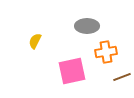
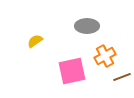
yellow semicircle: rotated 28 degrees clockwise
orange cross: moved 1 px left, 4 px down; rotated 20 degrees counterclockwise
